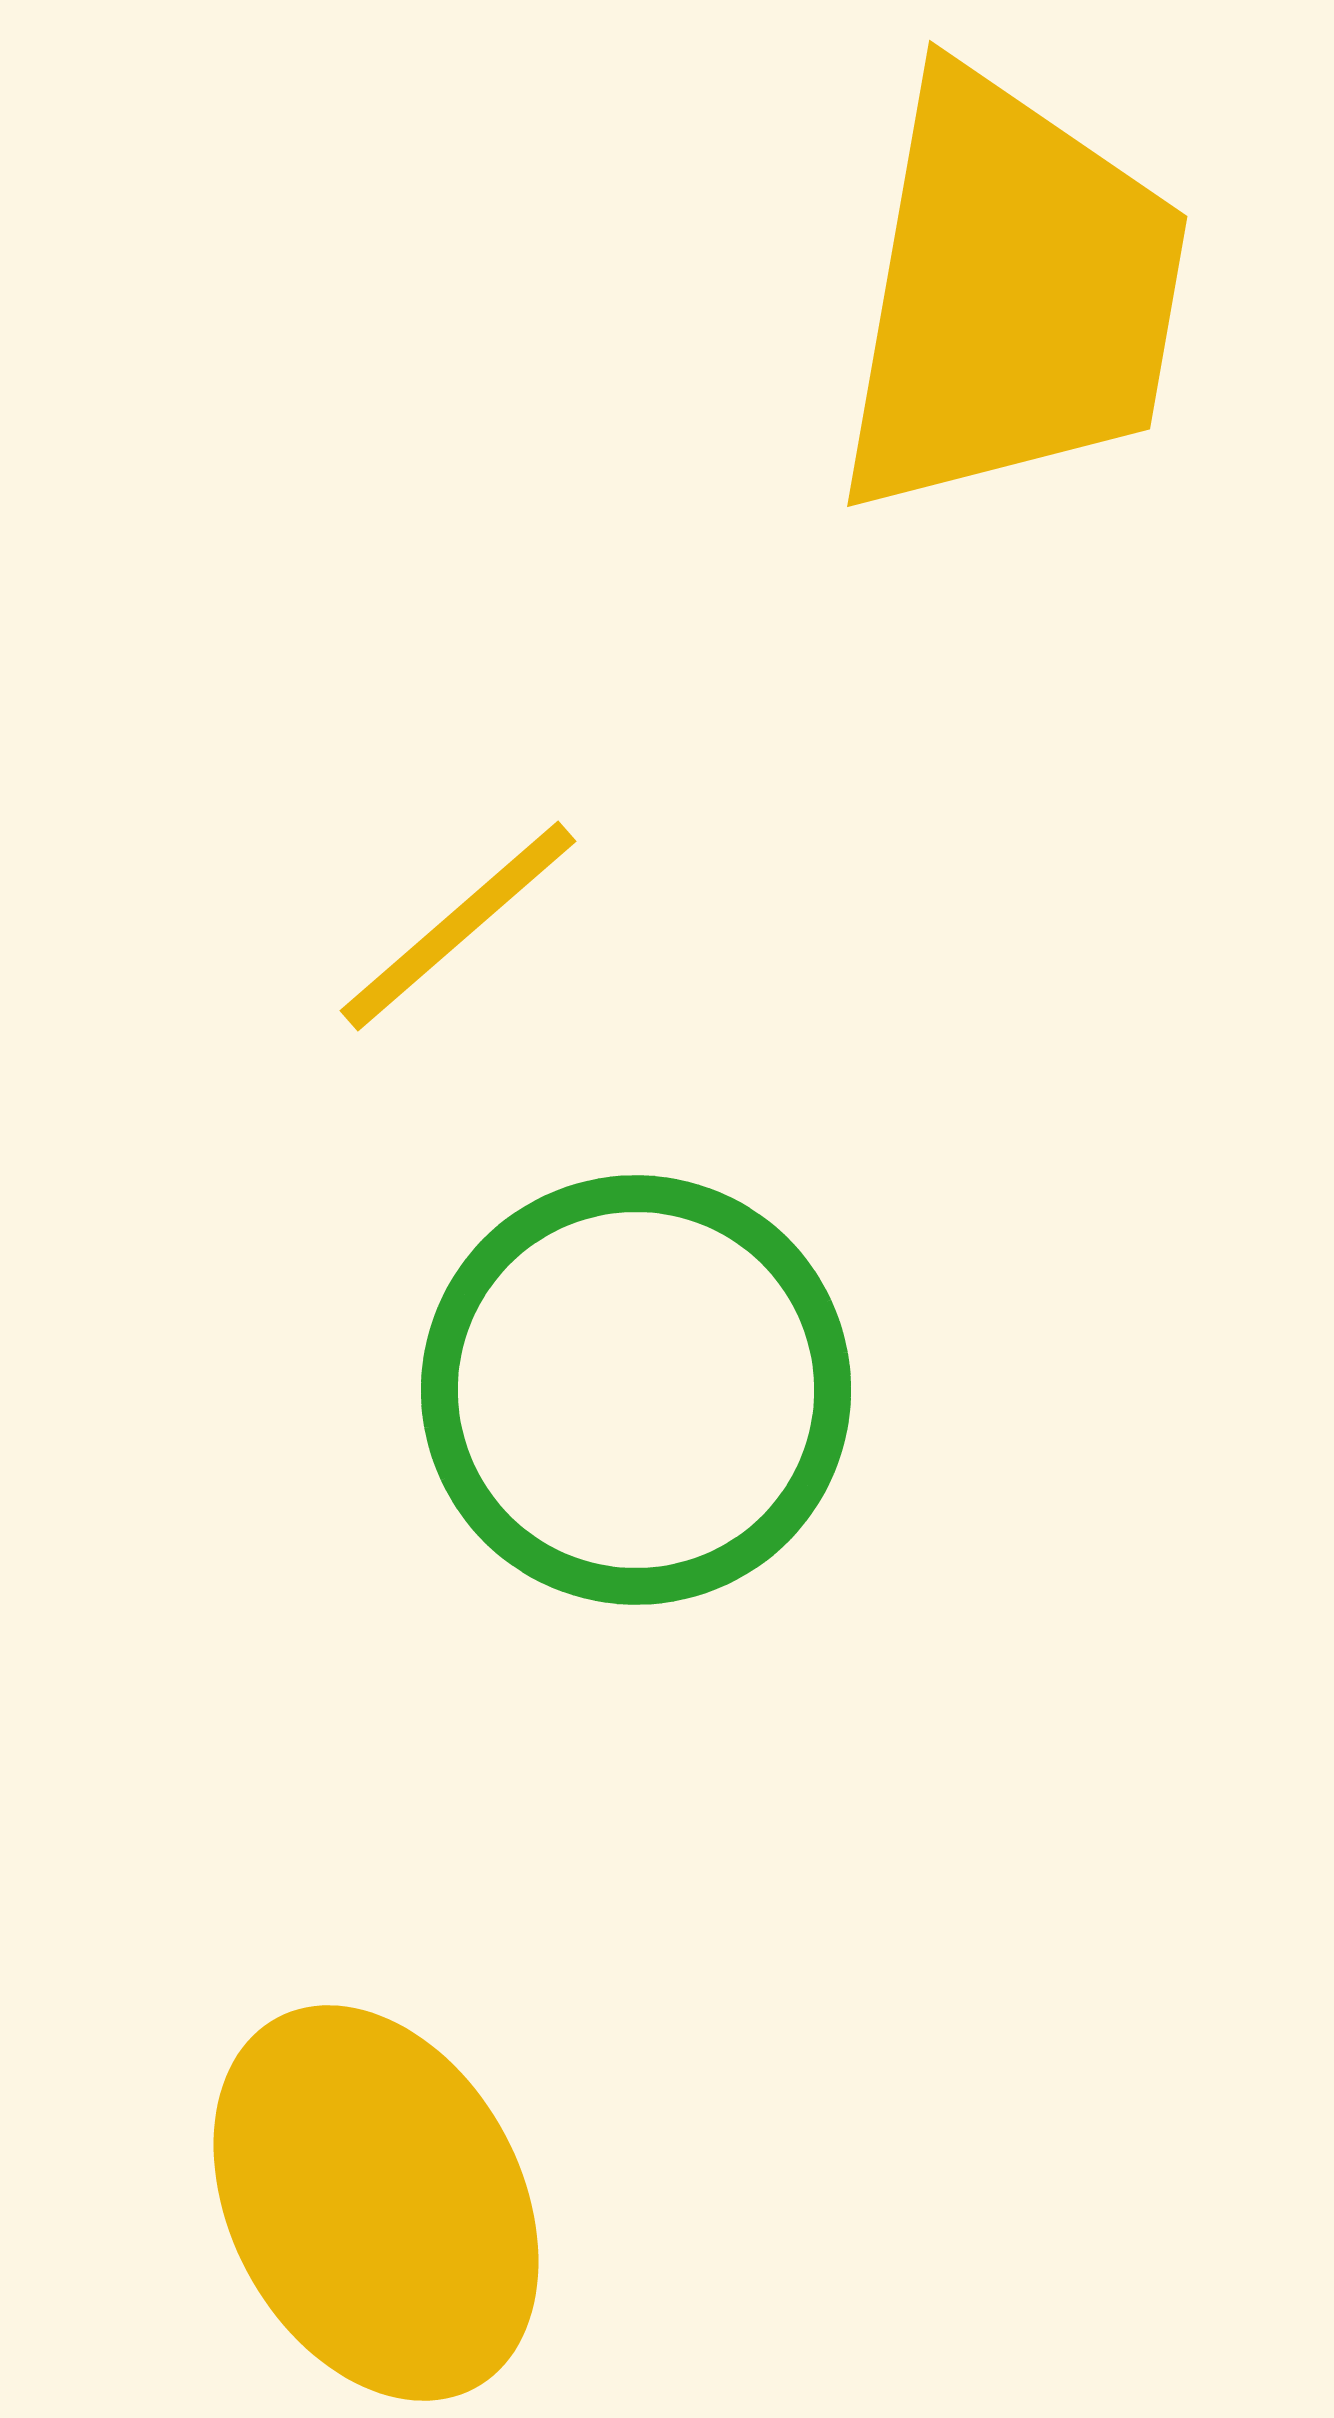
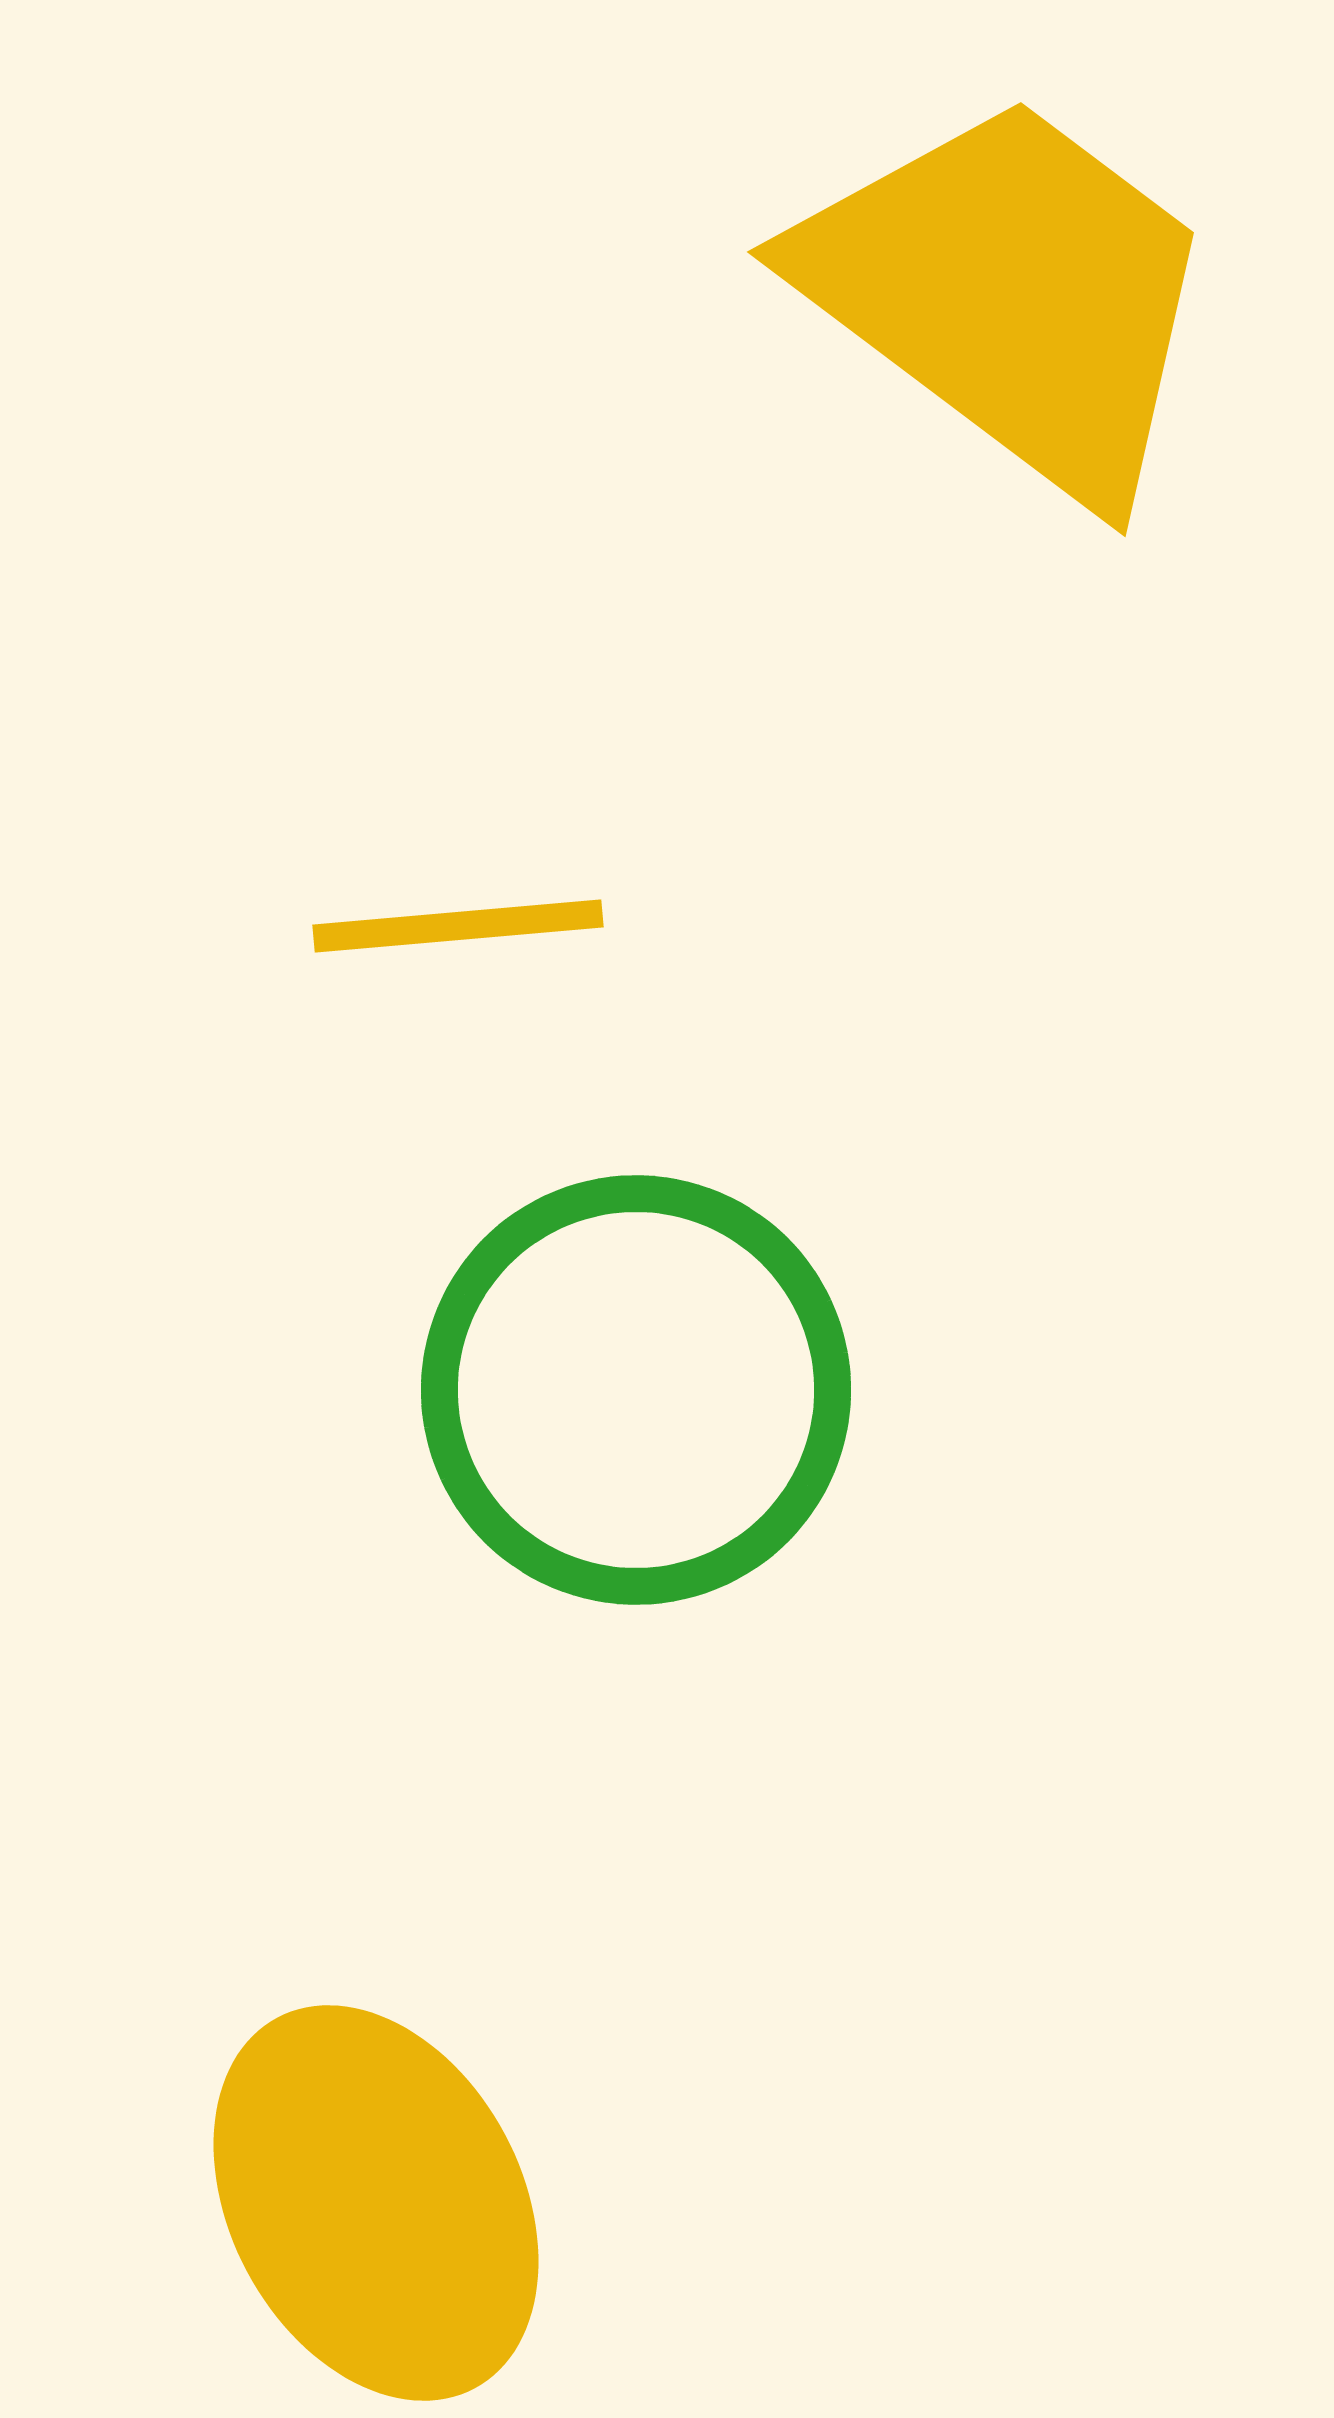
yellow trapezoid: rotated 63 degrees counterclockwise
yellow line: rotated 36 degrees clockwise
